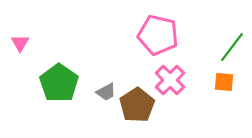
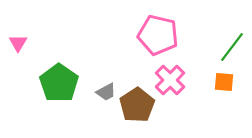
pink triangle: moved 2 px left
